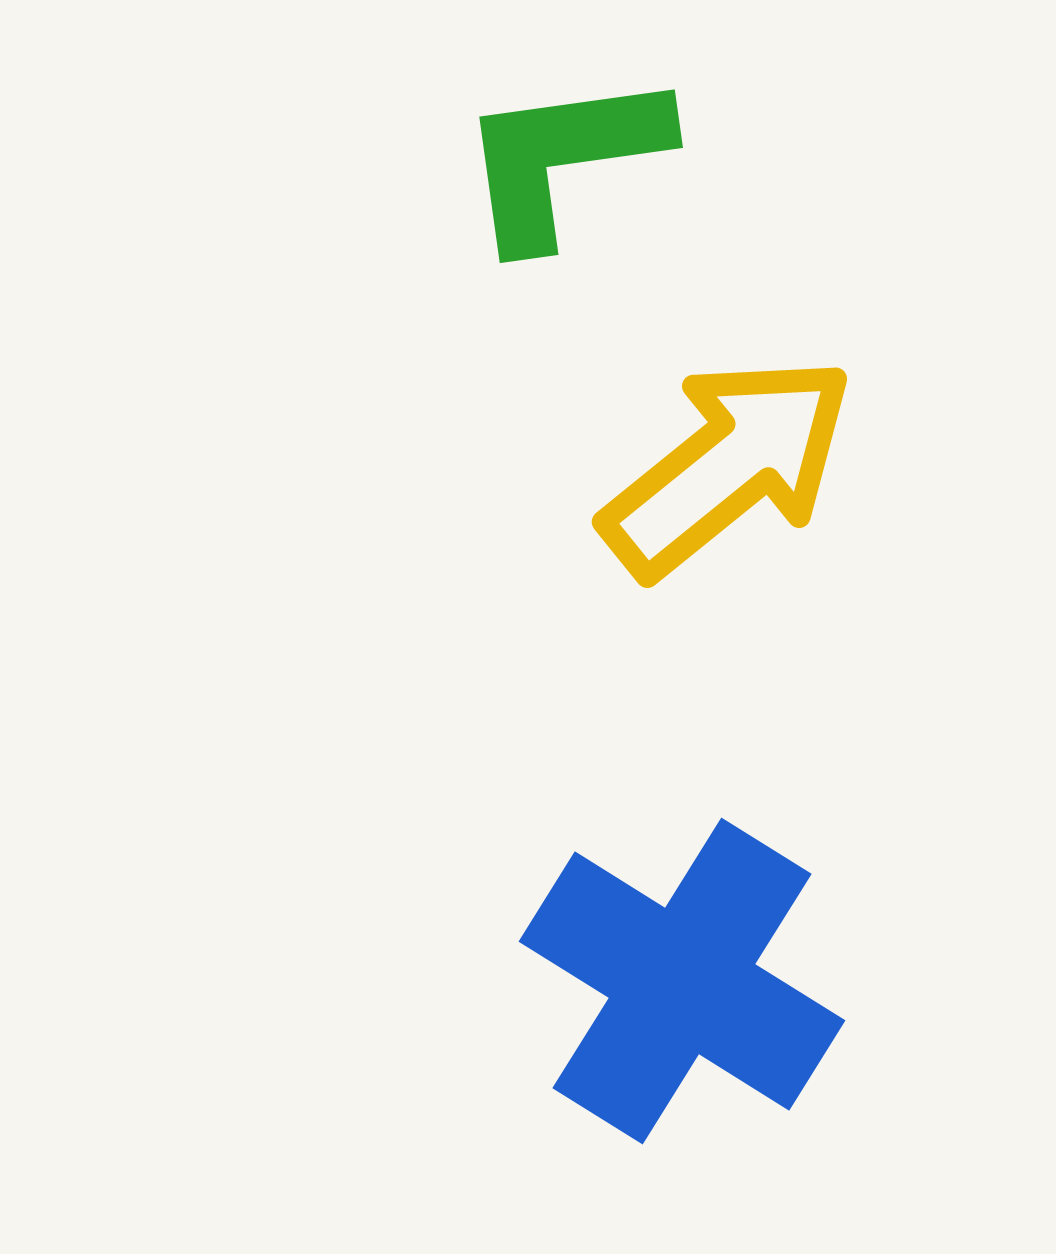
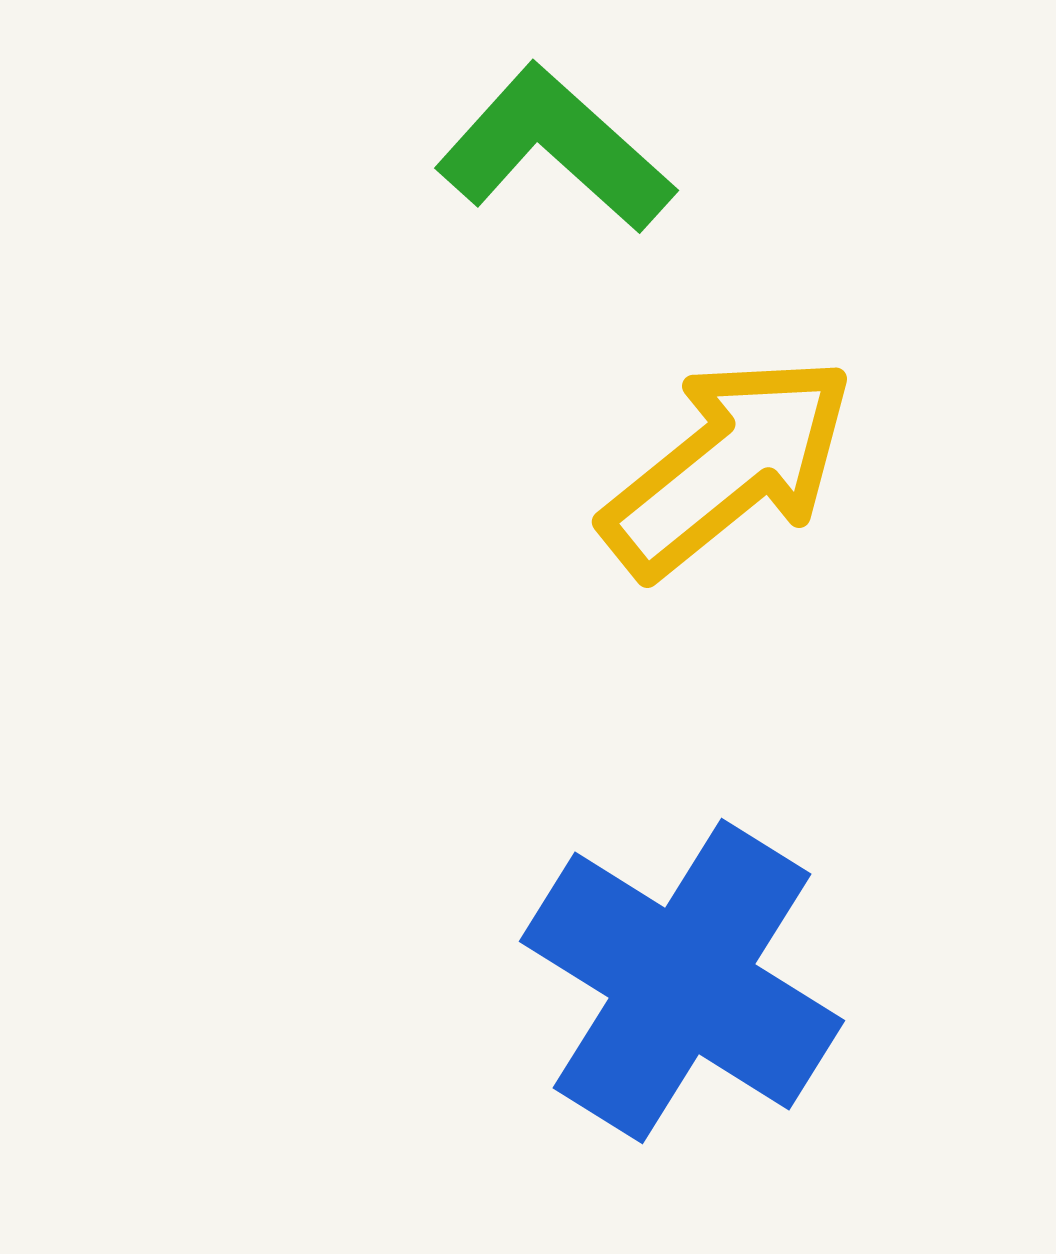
green L-shape: moved 8 px left, 9 px up; rotated 50 degrees clockwise
